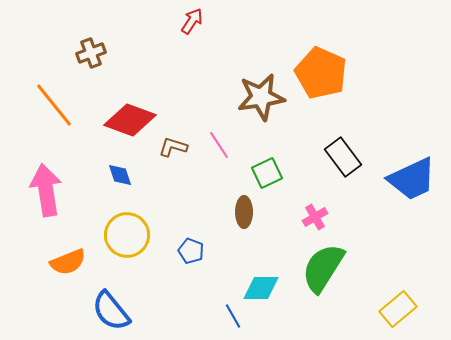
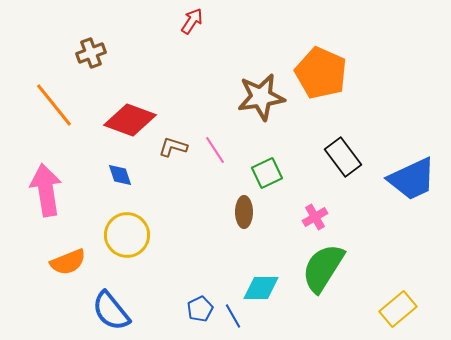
pink line: moved 4 px left, 5 px down
blue pentagon: moved 9 px right, 58 px down; rotated 25 degrees clockwise
